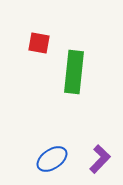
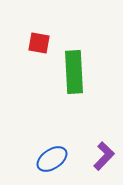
green rectangle: rotated 9 degrees counterclockwise
purple L-shape: moved 4 px right, 3 px up
